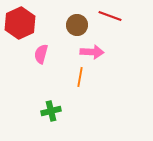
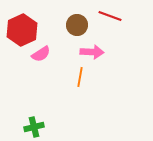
red hexagon: moved 2 px right, 7 px down
pink semicircle: rotated 138 degrees counterclockwise
green cross: moved 17 px left, 16 px down
